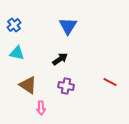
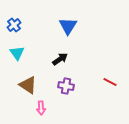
cyan triangle: rotated 42 degrees clockwise
